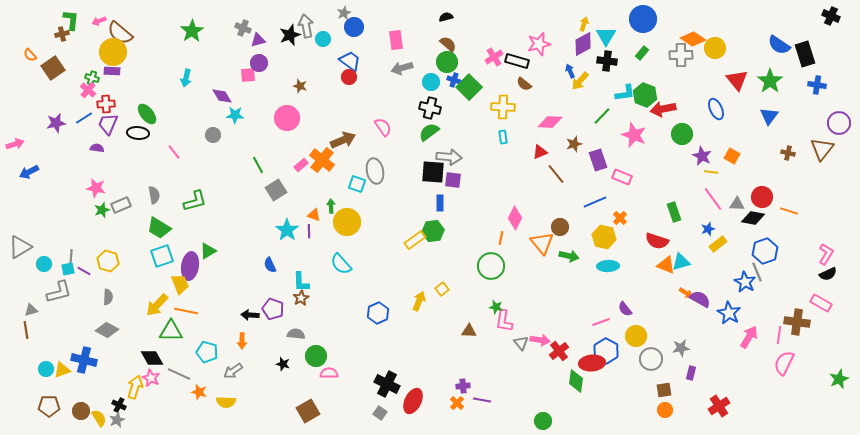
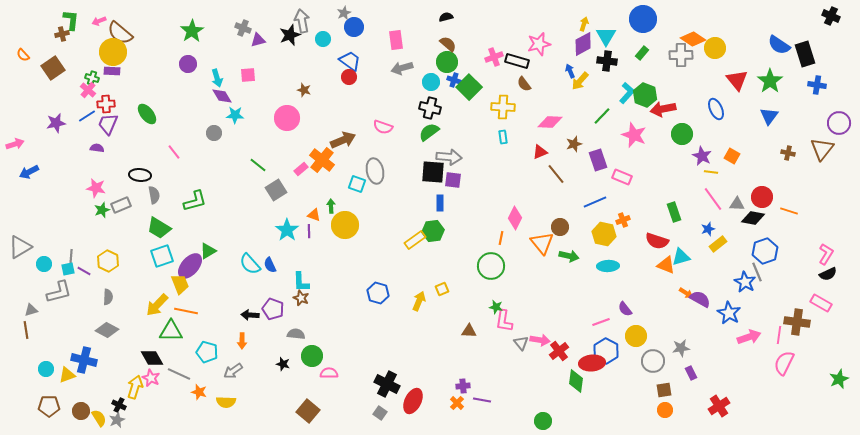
gray arrow at (306, 26): moved 4 px left, 5 px up
orange semicircle at (30, 55): moved 7 px left
pink cross at (494, 57): rotated 12 degrees clockwise
purple circle at (259, 63): moved 71 px left, 1 px down
cyan arrow at (186, 78): moved 31 px right; rotated 30 degrees counterclockwise
brown semicircle at (524, 84): rotated 14 degrees clockwise
brown star at (300, 86): moved 4 px right, 4 px down
cyan L-shape at (625, 93): moved 2 px right; rotated 40 degrees counterclockwise
blue line at (84, 118): moved 3 px right, 2 px up
pink semicircle at (383, 127): rotated 144 degrees clockwise
black ellipse at (138, 133): moved 2 px right, 42 px down
gray circle at (213, 135): moved 1 px right, 2 px up
green line at (258, 165): rotated 24 degrees counterclockwise
pink rectangle at (301, 165): moved 4 px down
orange cross at (620, 218): moved 3 px right, 2 px down; rotated 24 degrees clockwise
yellow circle at (347, 222): moved 2 px left, 3 px down
yellow hexagon at (604, 237): moved 3 px up
yellow hexagon at (108, 261): rotated 10 degrees clockwise
cyan triangle at (681, 262): moved 5 px up
cyan semicircle at (341, 264): moved 91 px left
purple ellipse at (190, 266): rotated 32 degrees clockwise
yellow square at (442, 289): rotated 16 degrees clockwise
brown star at (301, 298): rotated 21 degrees counterclockwise
blue hexagon at (378, 313): moved 20 px up; rotated 20 degrees counterclockwise
pink arrow at (749, 337): rotated 40 degrees clockwise
green circle at (316, 356): moved 4 px left
gray circle at (651, 359): moved 2 px right, 2 px down
yellow triangle at (62, 370): moved 5 px right, 5 px down
purple rectangle at (691, 373): rotated 40 degrees counterclockwise
brown square at (308, 411): rotated 20 degrees counterclockwise
